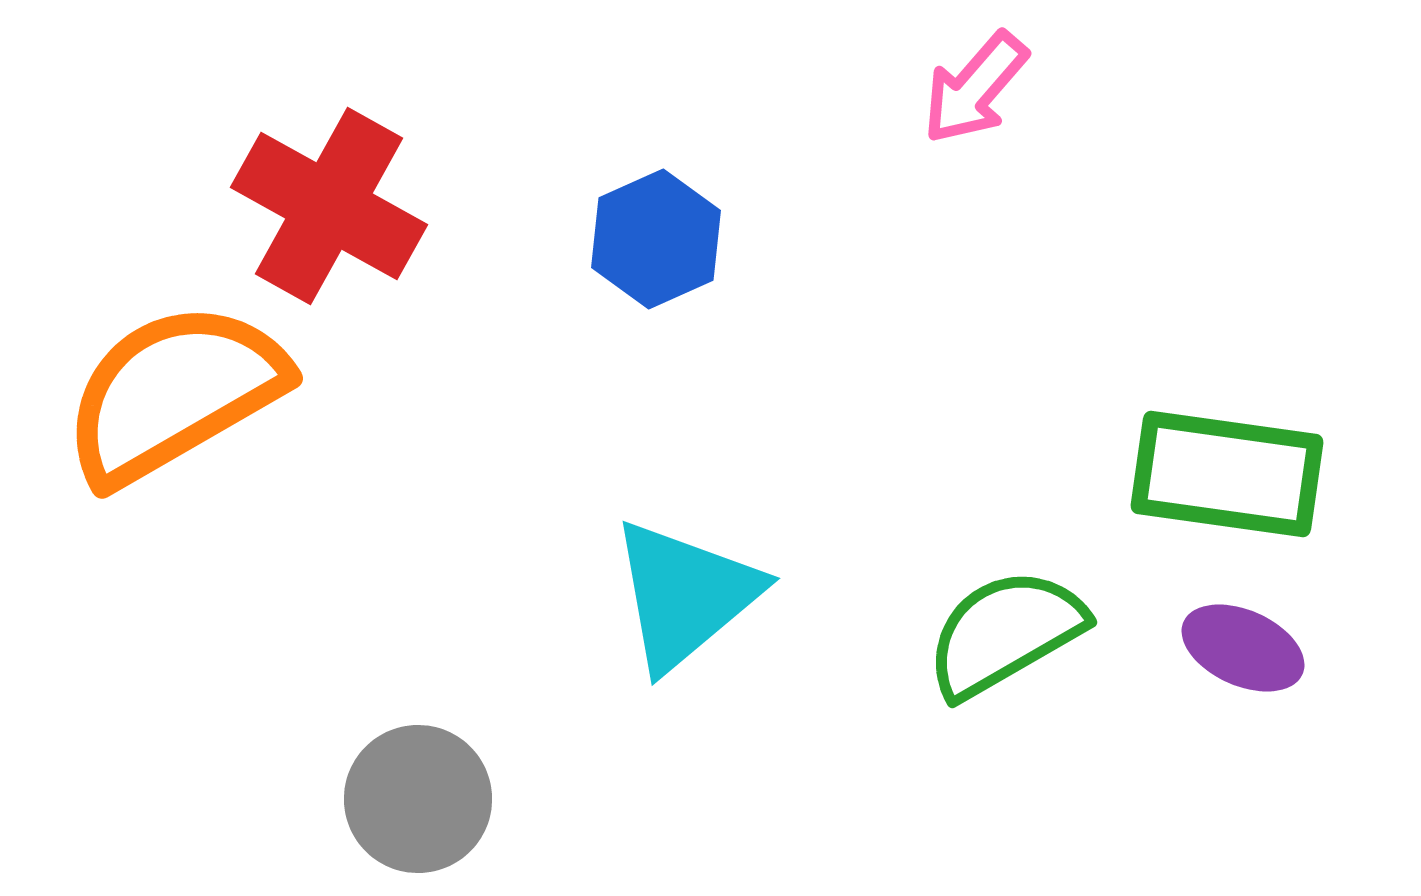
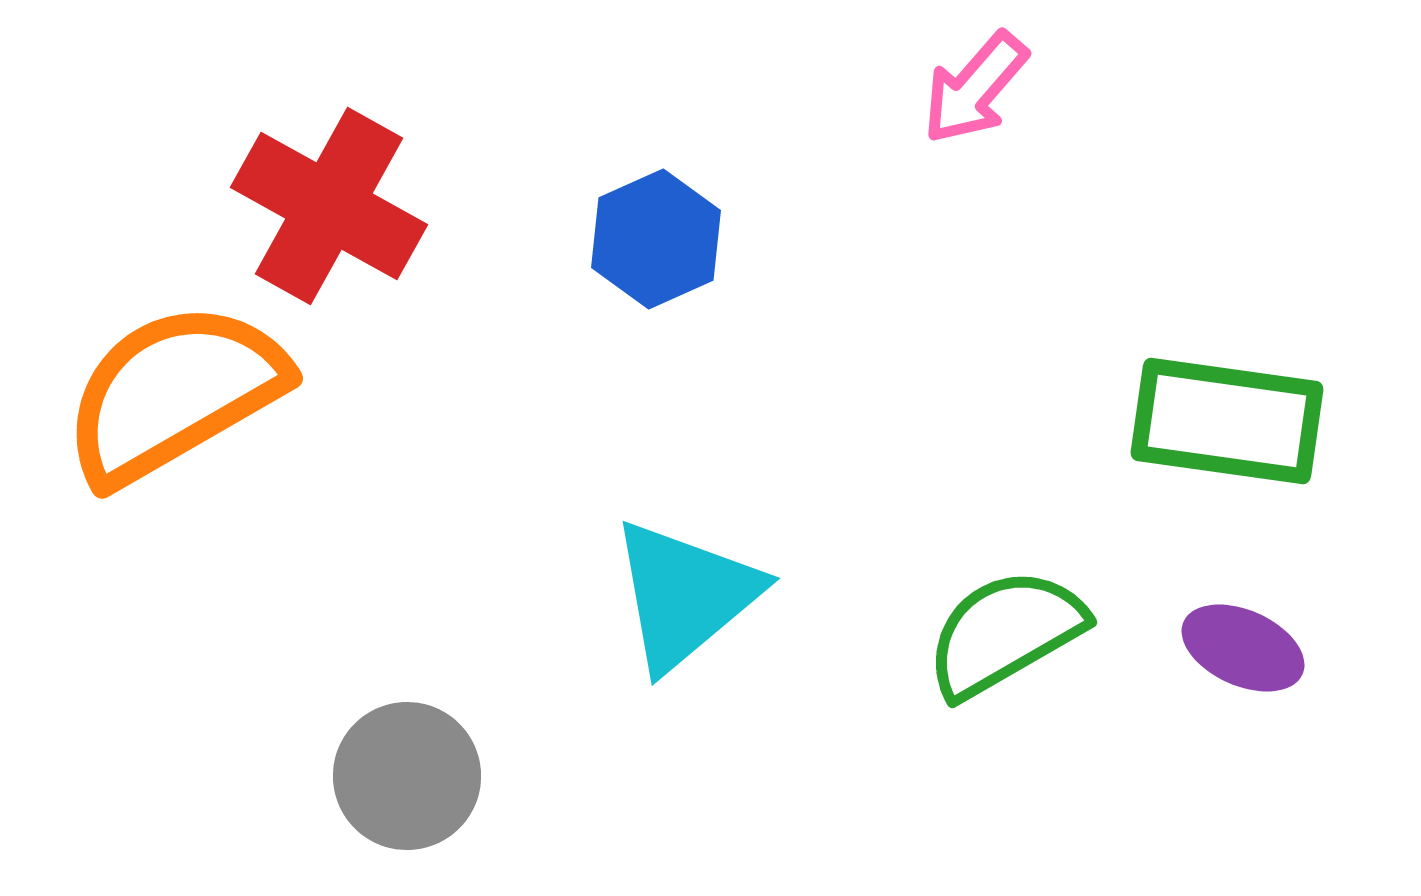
green rectangle: moved 53 px up
gray circle: moved 11 px left, 23 px up
